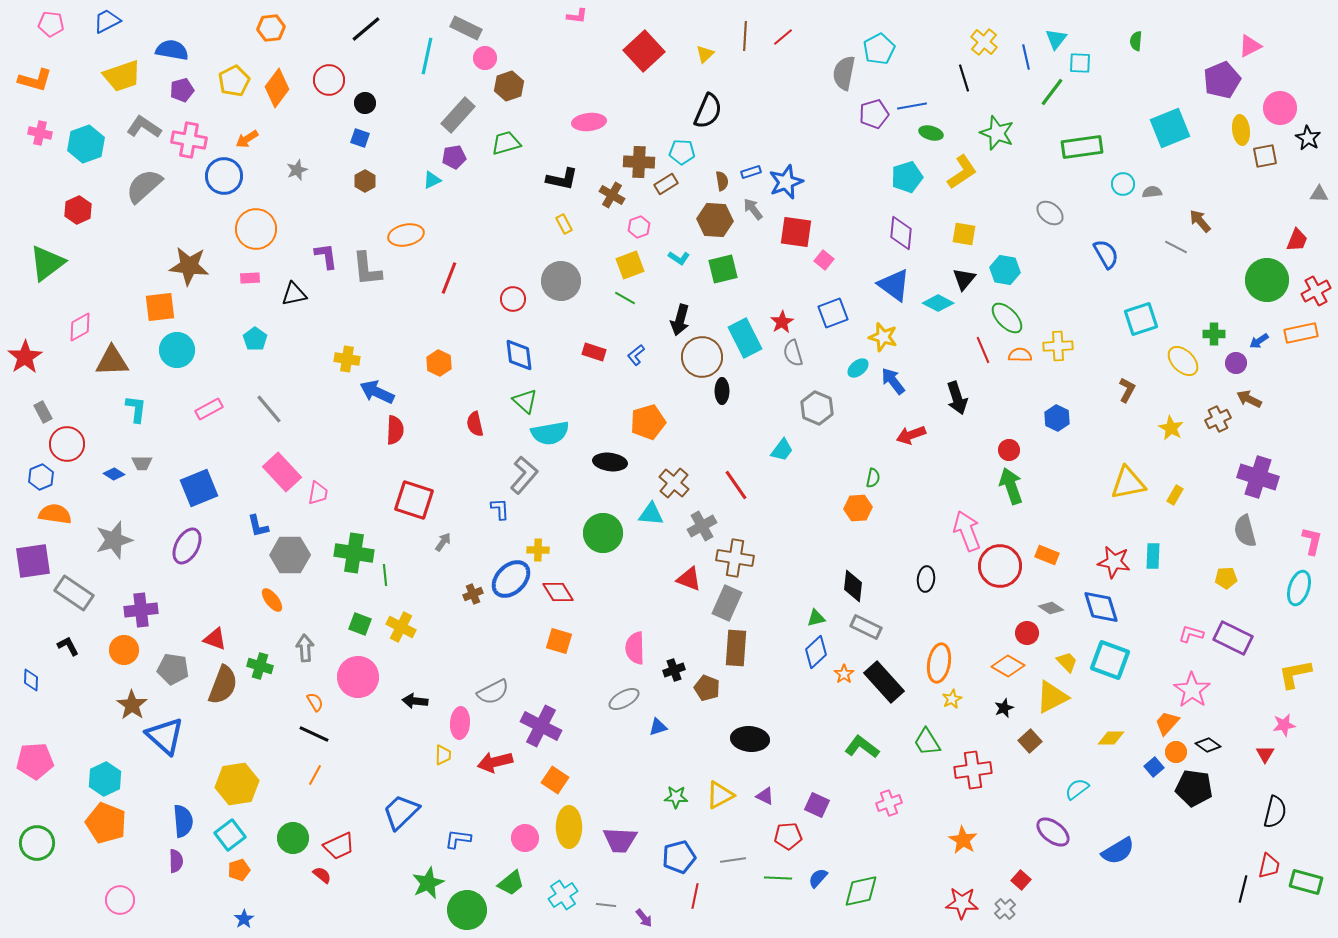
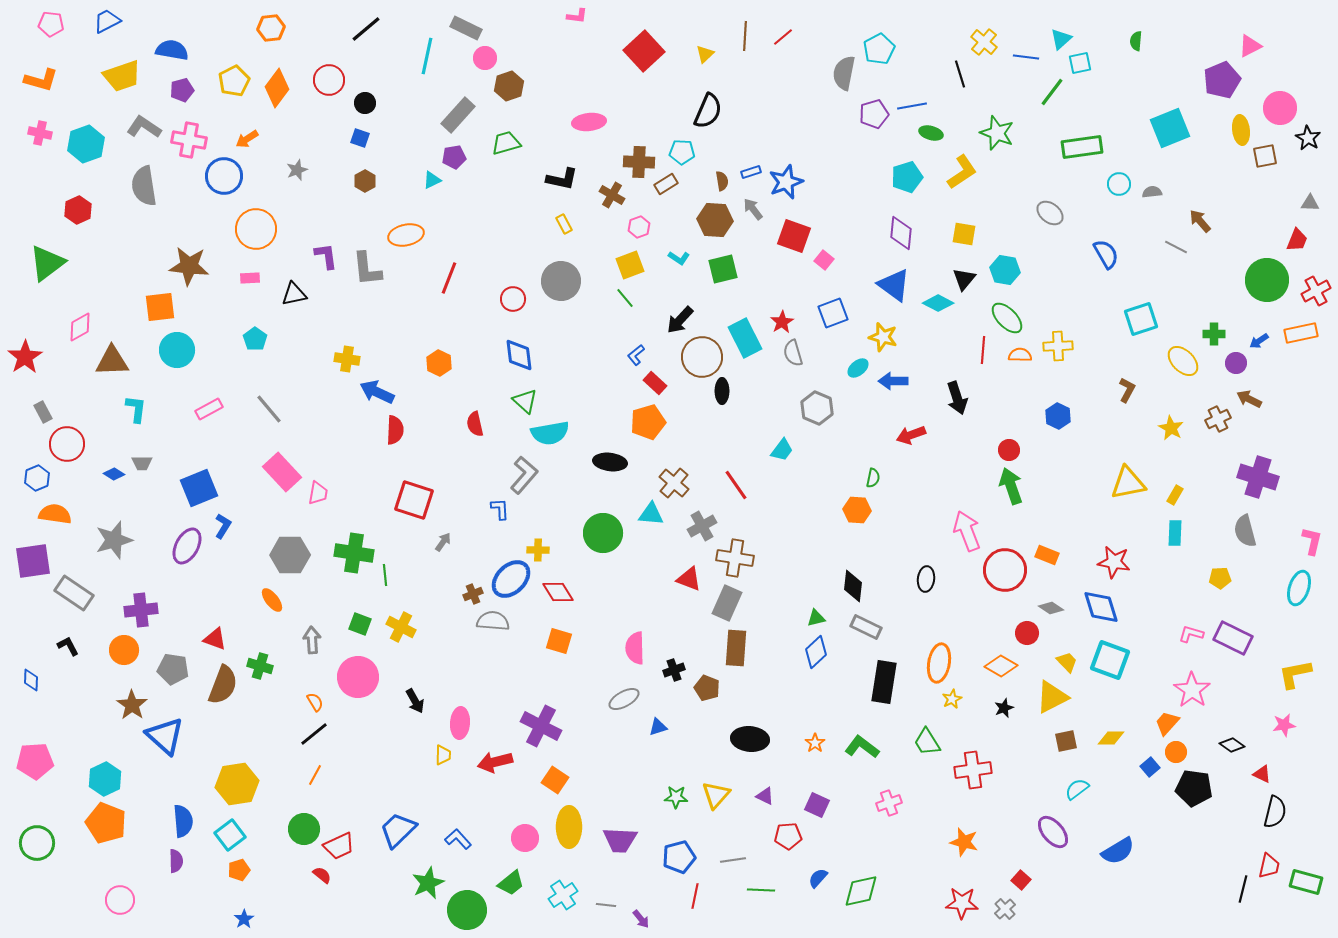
cyan triangle at (1056, 39): moved 5 px right; rotated 10 degrees clockwise
blue line at (1026, 57): rotated 70 degrees counterclockwise
cyan square at (1080, 63): rotated 15 degrees counterclockwise
black line at (964, 78): moved 4 px left, 4 px up
orange L-shape at (35, 80): moved 6 px right
cyan circle at (1123, 184): moved 4 px left
gray semicircle at (144, 186): rotated 57 degrees counterclockwise
gray triangle at (1319, 194): moved 9 px left, 9 px down
red square at (796, 232): moved 2 px left, 4 px down; rotated 12 degrees clockwise
green line at (625, 298): rotated 20 degrees clockwise
black arrow at (680, 320): rotated 28 degrees clockwise
red line at (983, 350): rotated 28 degrees clockwise
red rectangle at (594, 352): moved 61 px right, 31 px down; rotated 25 degrees clockwise
blue arrow at (893, 381): rotated 52 degrees counterclockwise
blue hexagon at (1057, 418): moved 1 px right, 2 px up
blue hexagon at (41, 477): moved 4 px left, 1 px down
orange hexagon at (858, 508): moved 1 px left, 2 px down; rotated 8 degrees clockwise
blue L-shape at (258, 526): moved 35 px left; rotated 135 degrees counterclockwise
cyan rectangle at (1153, 556): moved 22 px right, 23 px up
red circle at (1000, 566): moved 5 px right, 4 px down
yellow pentagon at (1226, 578): moved 6 px left
gray arrow at (305, 648): moved 7 px right, 8 px up
orange diamond at (1008, 666): moved 7 px left
orange star at (844, 674): moved 29 px left, 69 px down
black rectangle at (884, 682): rotated 51 degrees clockwise
gray semicircle at (493, 692): moved 71 px up; rotated 148 degrees counterclockwise
black arrow at (415, 701): rotated 125 degrees counterclockwise
black line at (314, 734): rotated 64 degrees counterclockwise
brown square at (1030, 741): moved 36 px right; rotated 30 degrees clockwise
black diamond at (1208, 745): moved 24 px right
red triangle at (1265, 754): moved 3 px left, 20 px down; rotated 36 degrees counterclockwise
blue square at (1154, 767): moved 4 px left
yellow triangle at (720, 795): moved 4 px left; rotated 20 degrees counterclockwise
blue trapezoid at (401, 812): moved 3 px left, 18 px down
purple ellipse at (1053, 832): rotated 12 degrees clockwise
green circle at (293, 838): moved 11 px right, 9 px up
blue L-shape at (458, 839): rotated 40 degrees clockwise
orange star at (963, 840): moved 1 px right, 2 px down; rotated 16 degrees counterclockwise
green line at (778, 878): moved 17 px left, 12 px down
purple arrow at (644, 918): moved 3 px left, 1 px down
